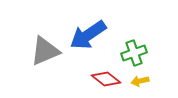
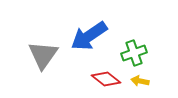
blue arrow: moved 1 px right, 1 px down
gray triangle: moved 2 px left, 4 px down; rotated 32 degrees counterclockwise
yellow arrow: rotated 24 degrees clockwise
